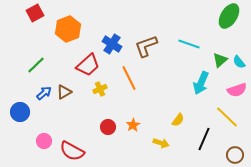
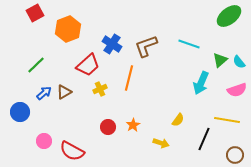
green ellipse: rotated 20 degrees clockwise
orange line: rotated 40 degrees clockwise
yellow line: moved 3 px down; rotated 35 degrees counterclockwise
